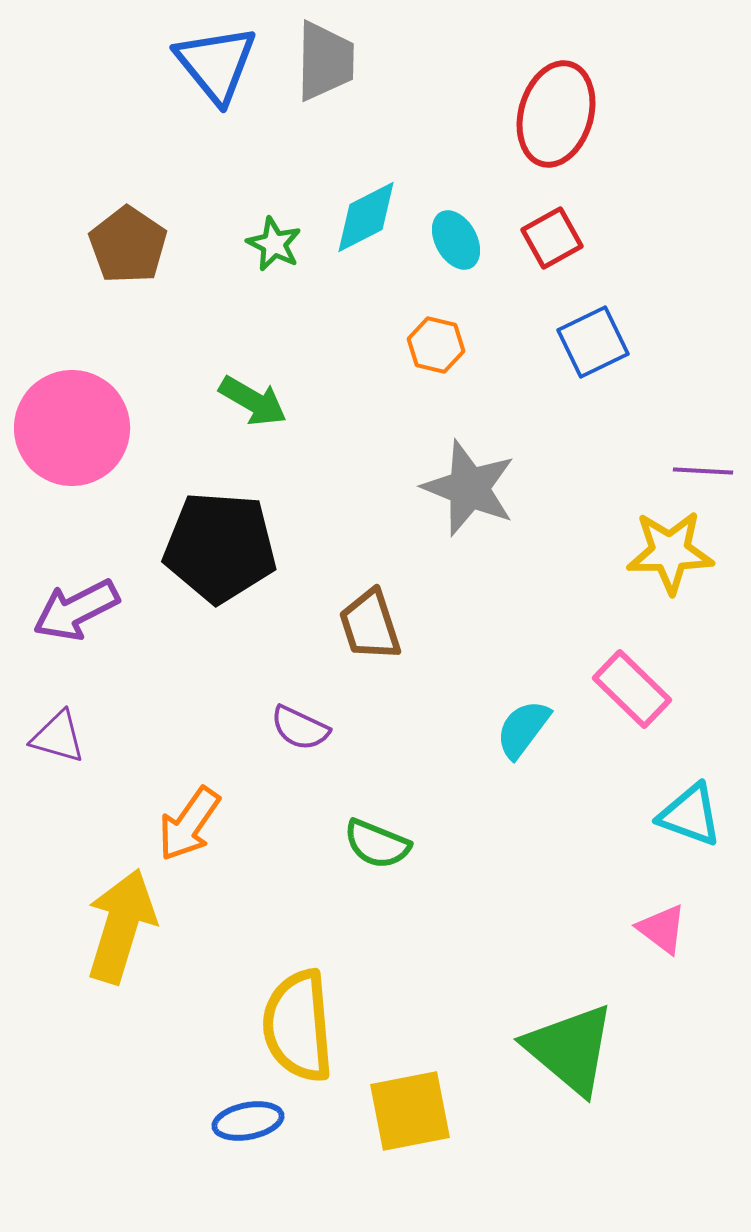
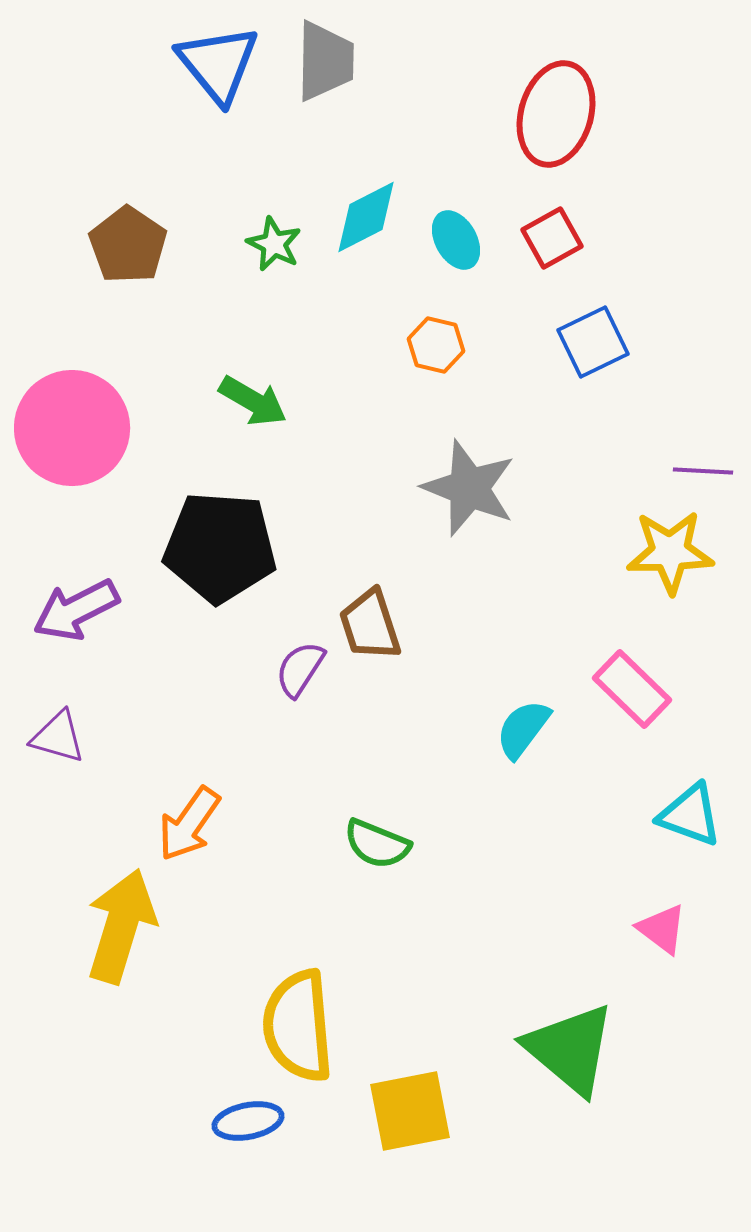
blue triangle: moved 2 px right
purple semicircle: moved 59 px up; rotated 98 degrees clockwise
